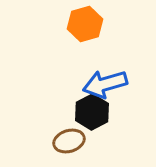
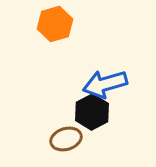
orange hexagon: moved 30 px left
brown ellipse: moved 3 px left, 2 px up
